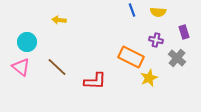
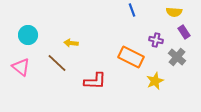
yellow semicircle: moved 16 px right
yellow arrow: moved 12 px right, 23 px down
purple rectangle: rotated 16 degrees counterclockwise
cyan circle: moved 1 px right, 7 px up
gray cross: moved 1 px up
brown line: moved 4 px up
yellow star: moved 6 px right, 3 px down
